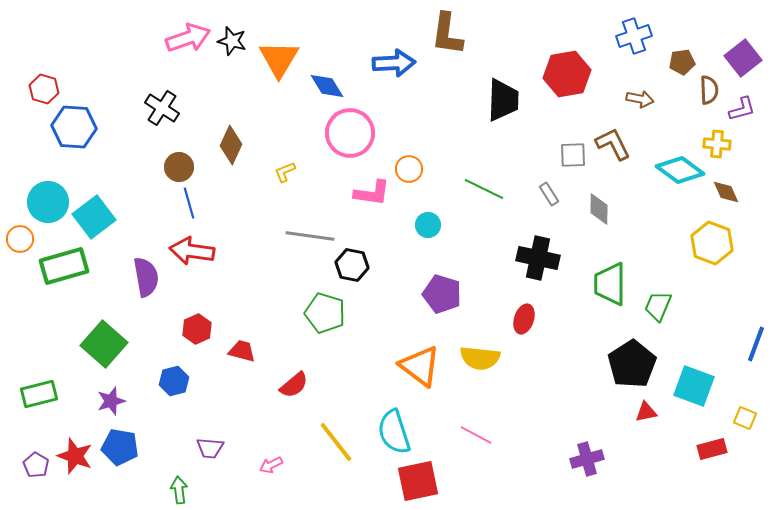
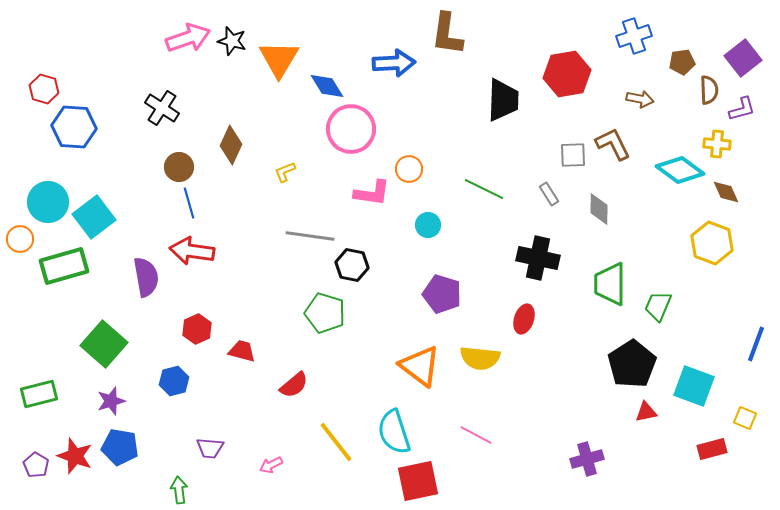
pink circle at (350, 133): moved 1 px right, 4 px up
